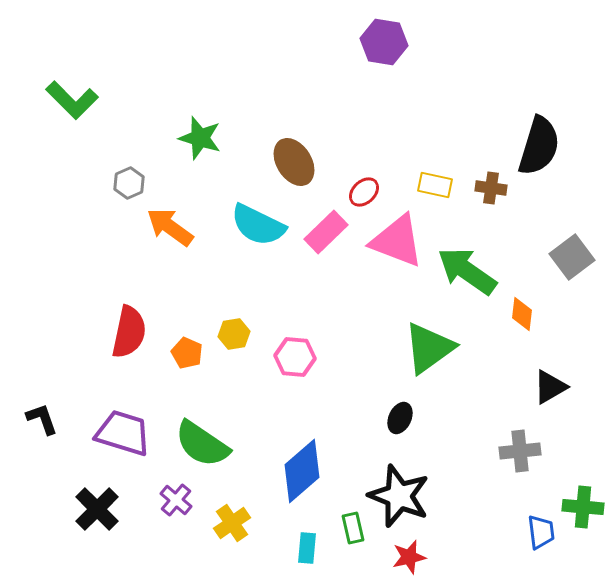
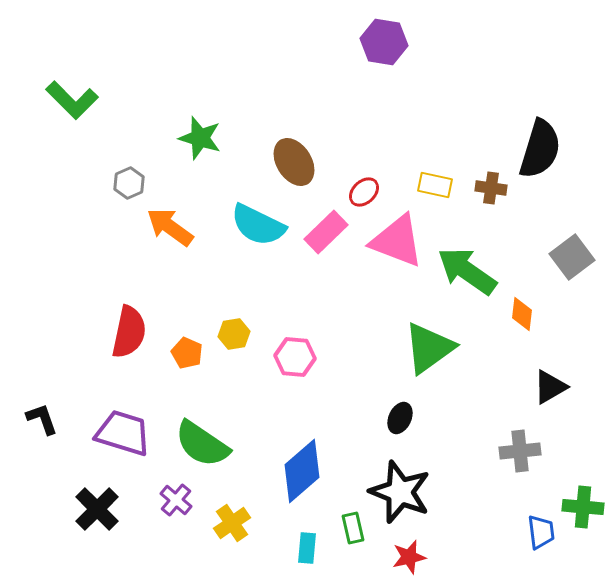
black semicircle: moved 1 px right, 3 px down
black star: moved 1 px right, 4 px up
